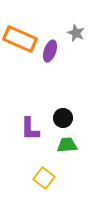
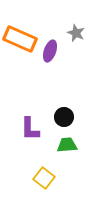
black circle: moved 1 px right, 1 px up
